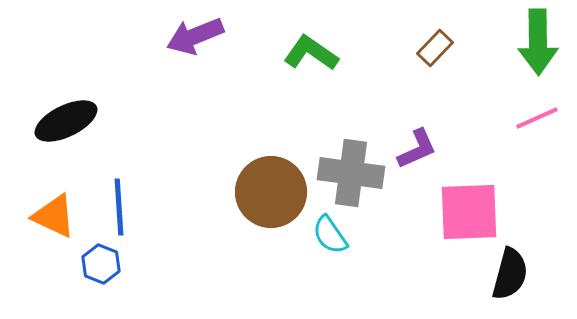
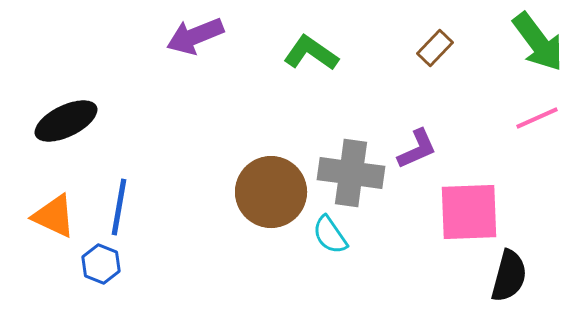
green arrow: rotated 36 degrees counterclockwise
blue line: rotated 14 degrees clockwise
black semicircle: moved 1 px left, 2 px down
